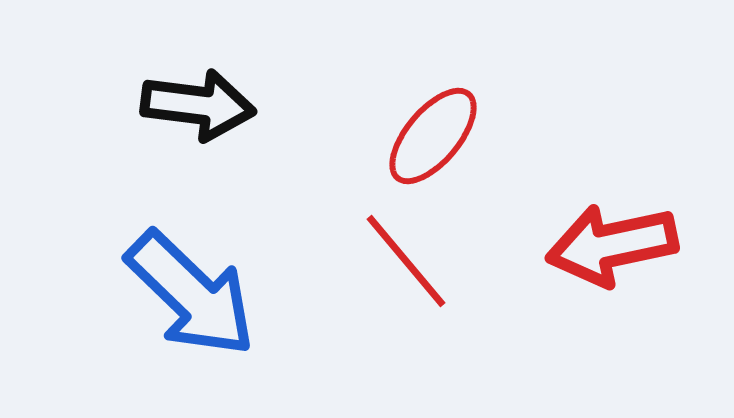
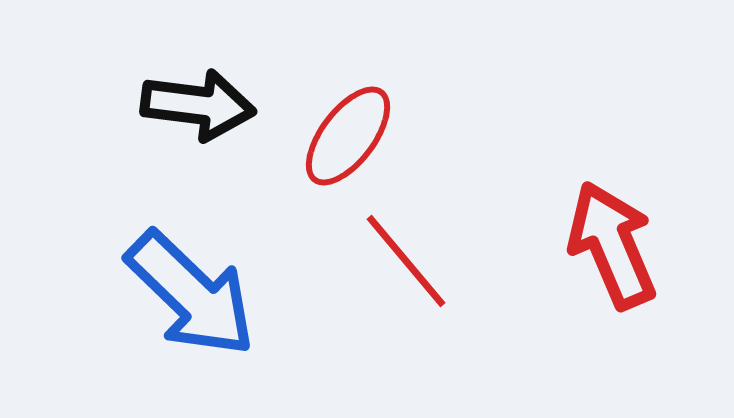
red ellipse: moved 85 px left; rotated 3 degrees counterclockwise
red arrow: rotated 79 degrees clockwise
